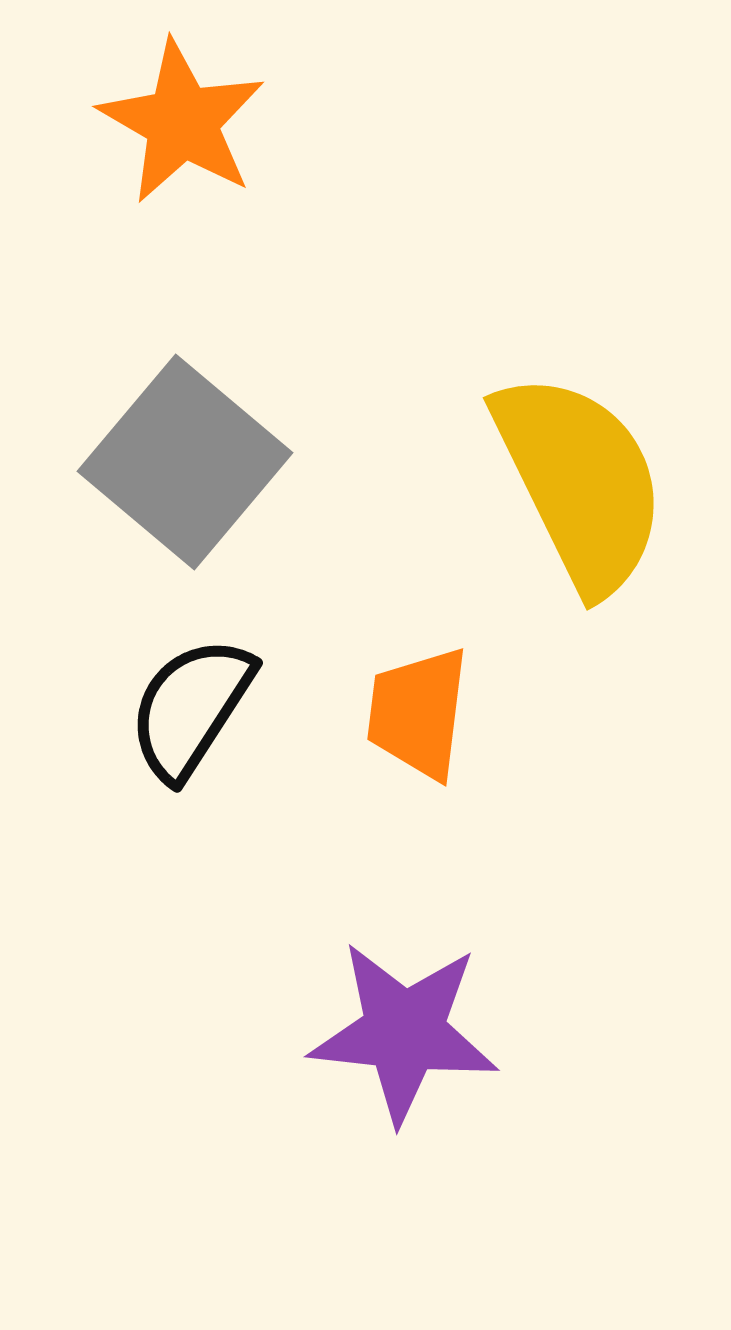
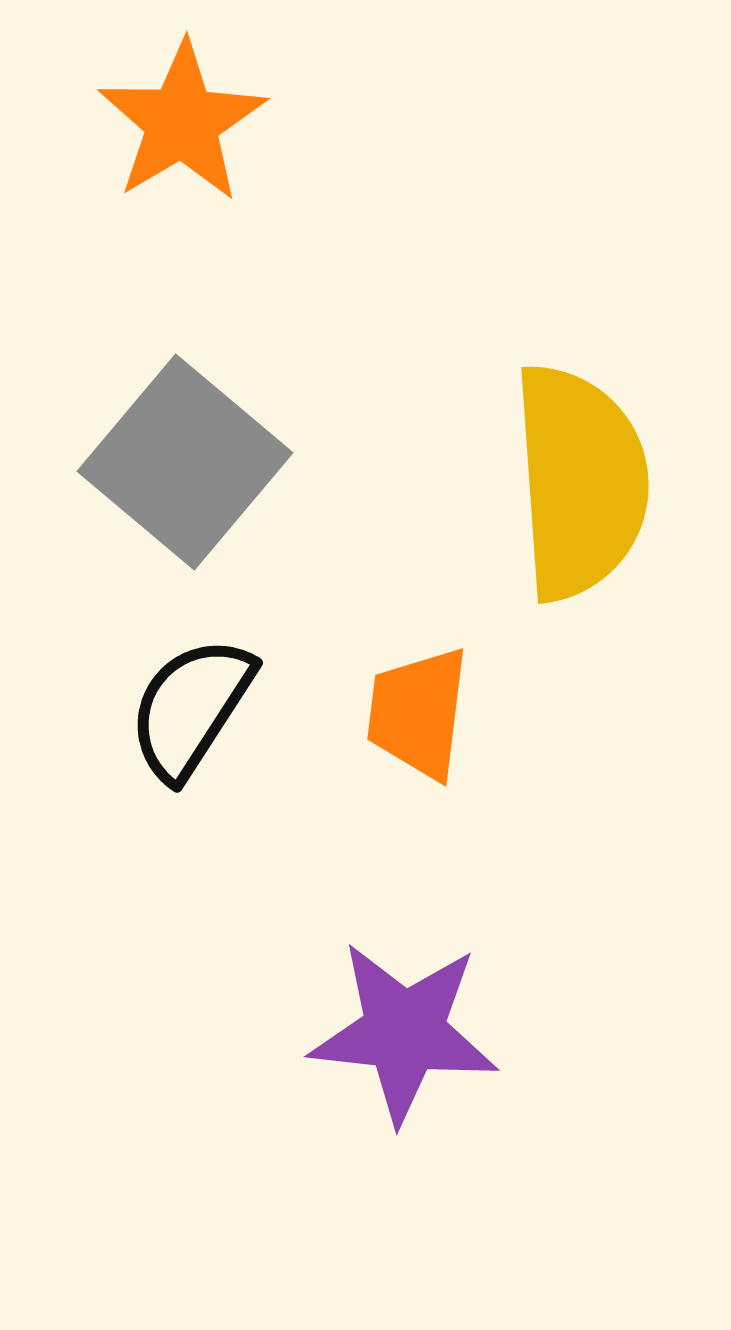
orange star: rotated 11 degrees clockwise
yellow semicircle: rotated 22 degrees clockwise
